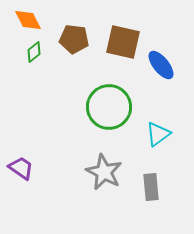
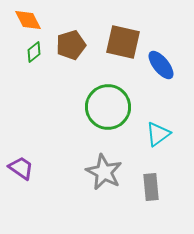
brown pentagon: moved 3 px left, 6 px down; rotated 24 degrees counterclockwise
green circle: moved 1 px left
